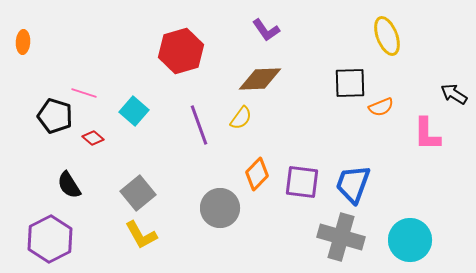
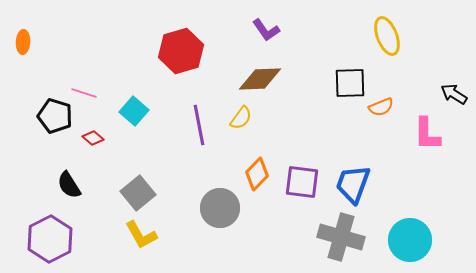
purple line: rotated 9 degrees clockwise
